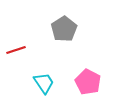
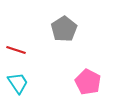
red line: rotated 36 degrees clockwise
cyan trapezoid: moved 26 px left
